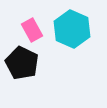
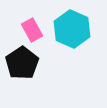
black pentagon: rotated 12 degrees clockwise
